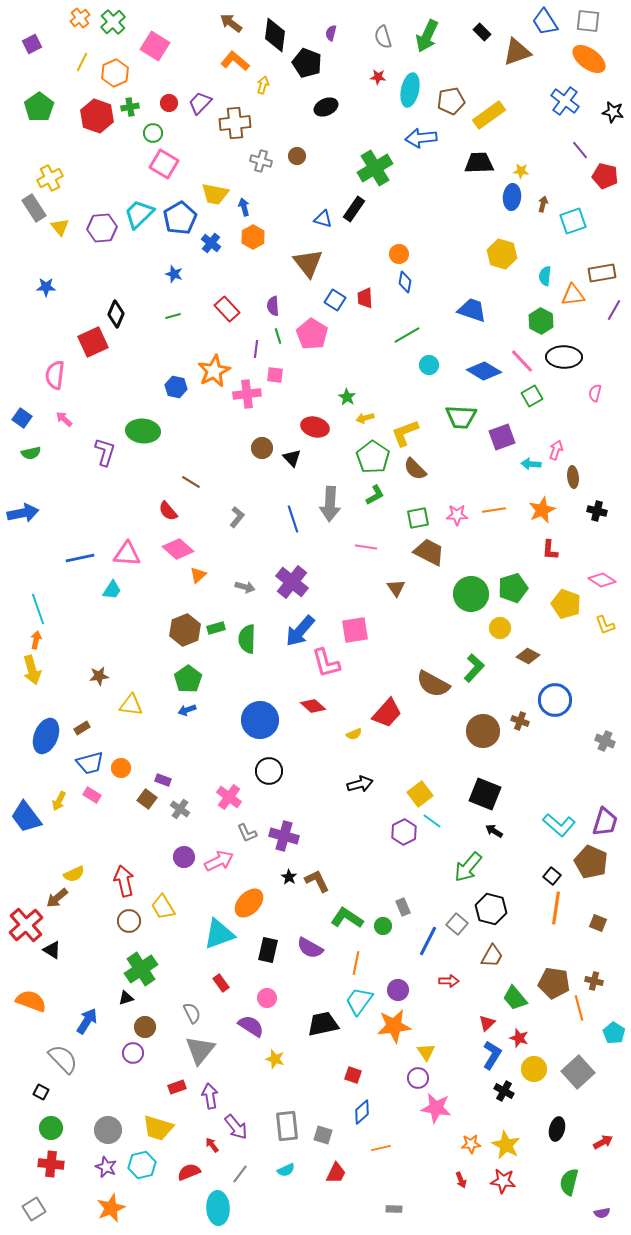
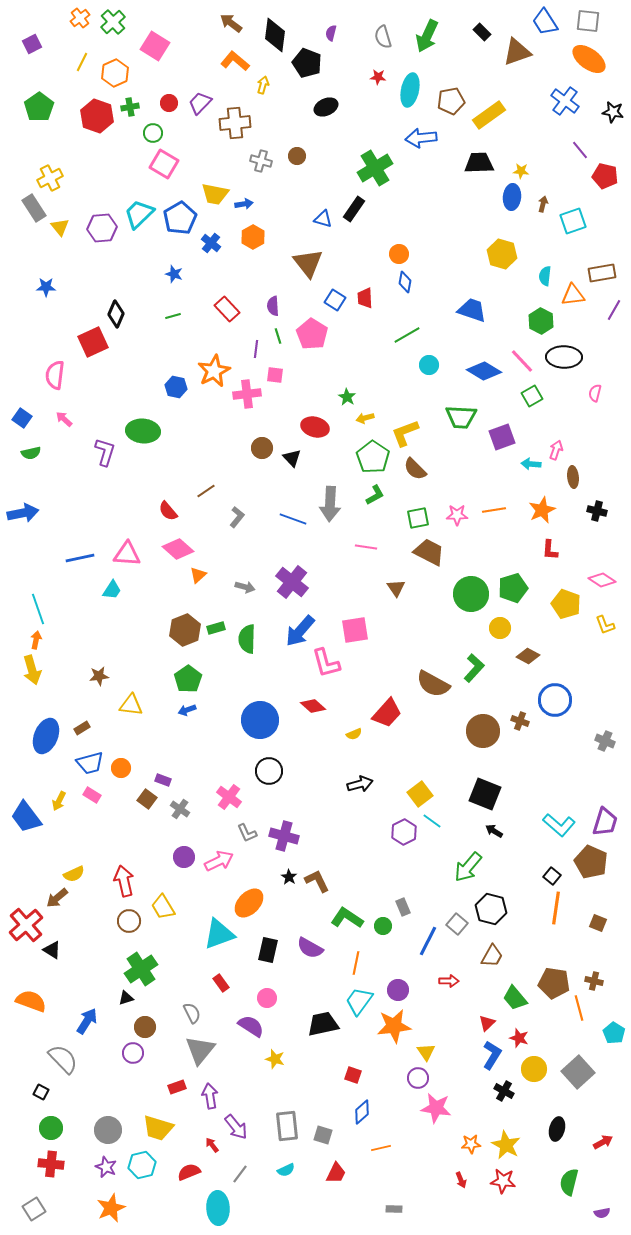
blue arrow at (244, 207): moved 3 px up; rotated 96 degrees clockwise
brown line at (191, 482): moved 15 px right, 9 px down; rotated 66 degrees counterclockwise
blue line at (293, 519): rotated 52 degrees counterclockwise
